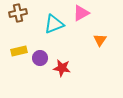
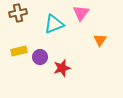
pink triangle: rotated 24 degrees counterclockwise
purple circle: moved 1 px up
red star: rotated 24 degrees counterclockwise
